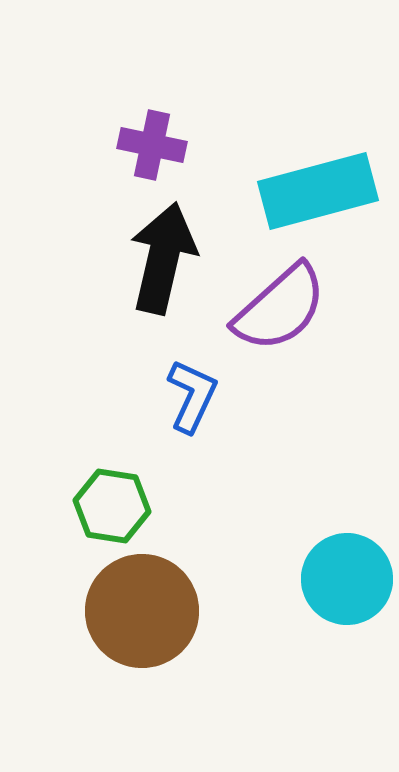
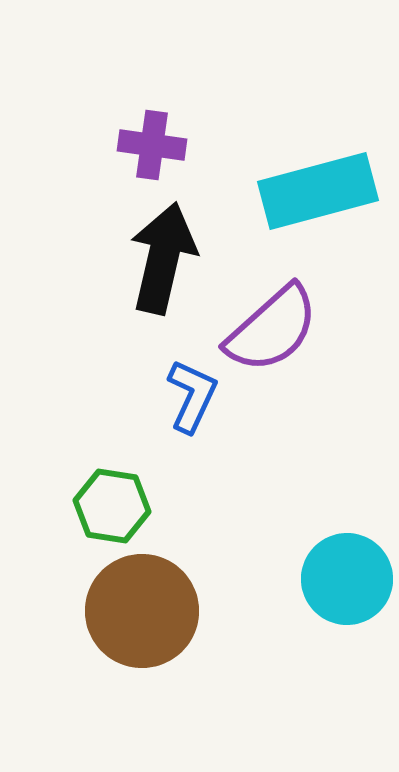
purple cross: rotated 4 degrees counterclockwise
purple semicircle: moved 8 px left, 21 px down
